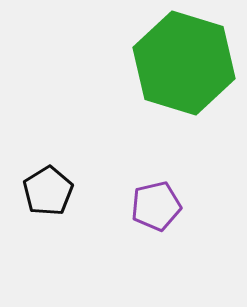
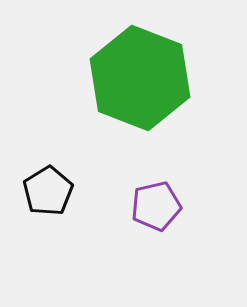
green hexagon: moved 44 px left, 15 px down; rotated 4 degrees clockwise
